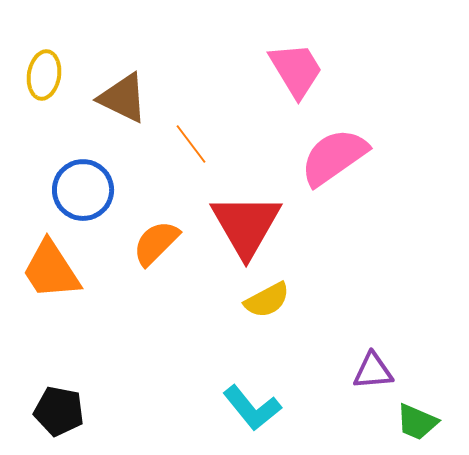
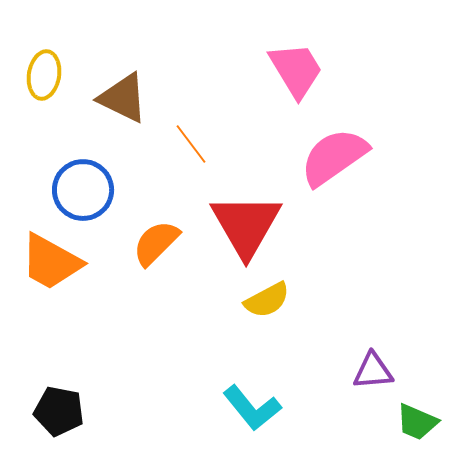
orange trapezoid: moved 8 px up; rotated 28 degrees counterclockwise
